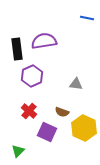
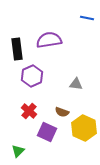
purple semicircle: moved 5 px right, 1 px up
